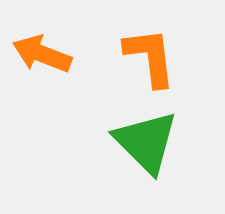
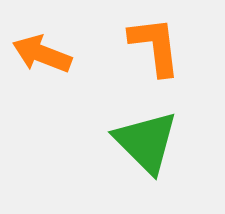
orange L-shape: moved 5 px right, 11 px up
